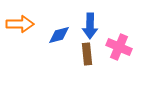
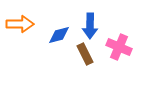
brown rectangle: moved 2 px left; rotated 20 degrees counterclockwise
